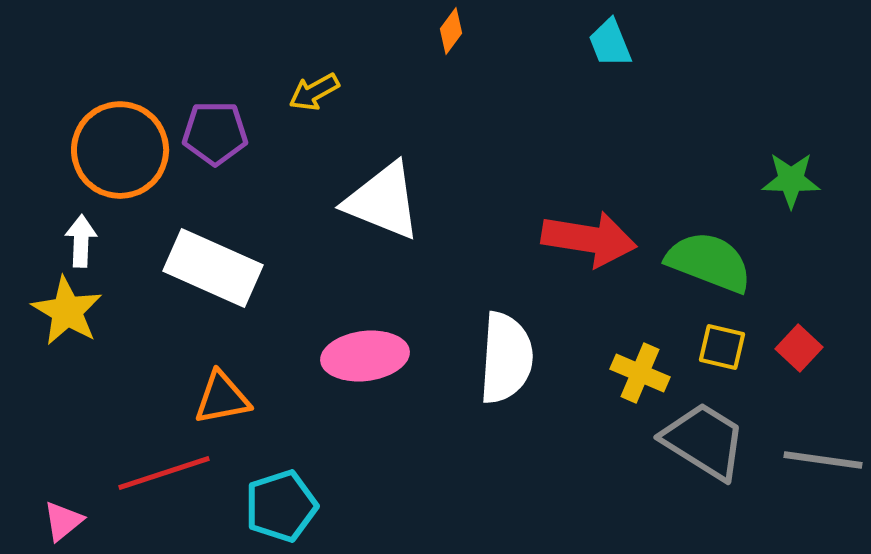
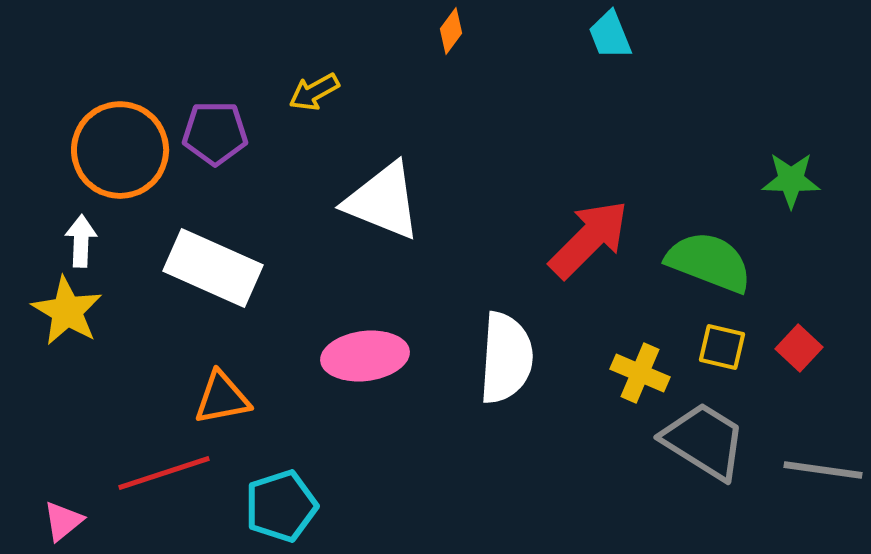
cyan trapezoid: moved 8 px up
red arrow: rotated 54 degrees counterclockwise
gray line: moved 10 px down
